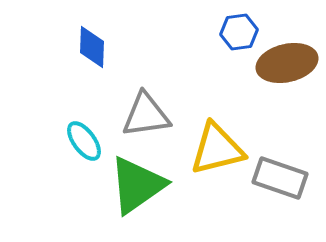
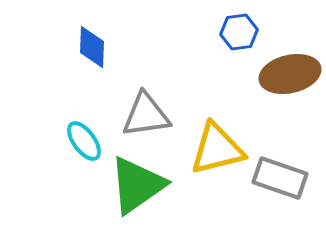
brown ellipse: moved 3 px right, 11 px down
